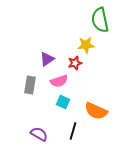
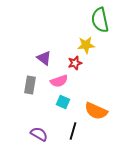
purple triangle: moved 3 px left, 1 px up; rotated 49 degrees counterclockwise
